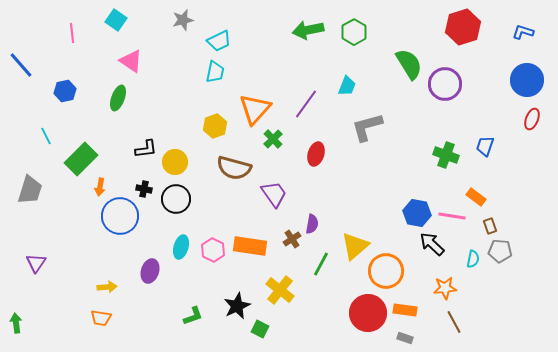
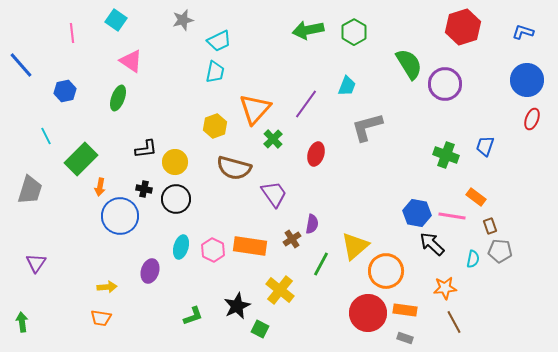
green arrow at (16, 323): moved 6 px right, 1 px up
